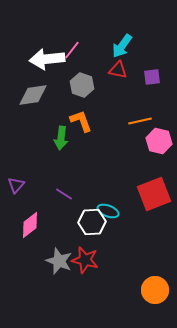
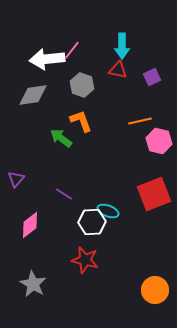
cyan arrow: rotated 35 degrees counterclockwise
purple square: rotated 18 degrees counterclockwise
green arrow: rotated 120 degrees clockwise
purple triangle: moved 6 px up
gray star: moved 26 px left, 23 px down; rotated 8 degrees clockwise
